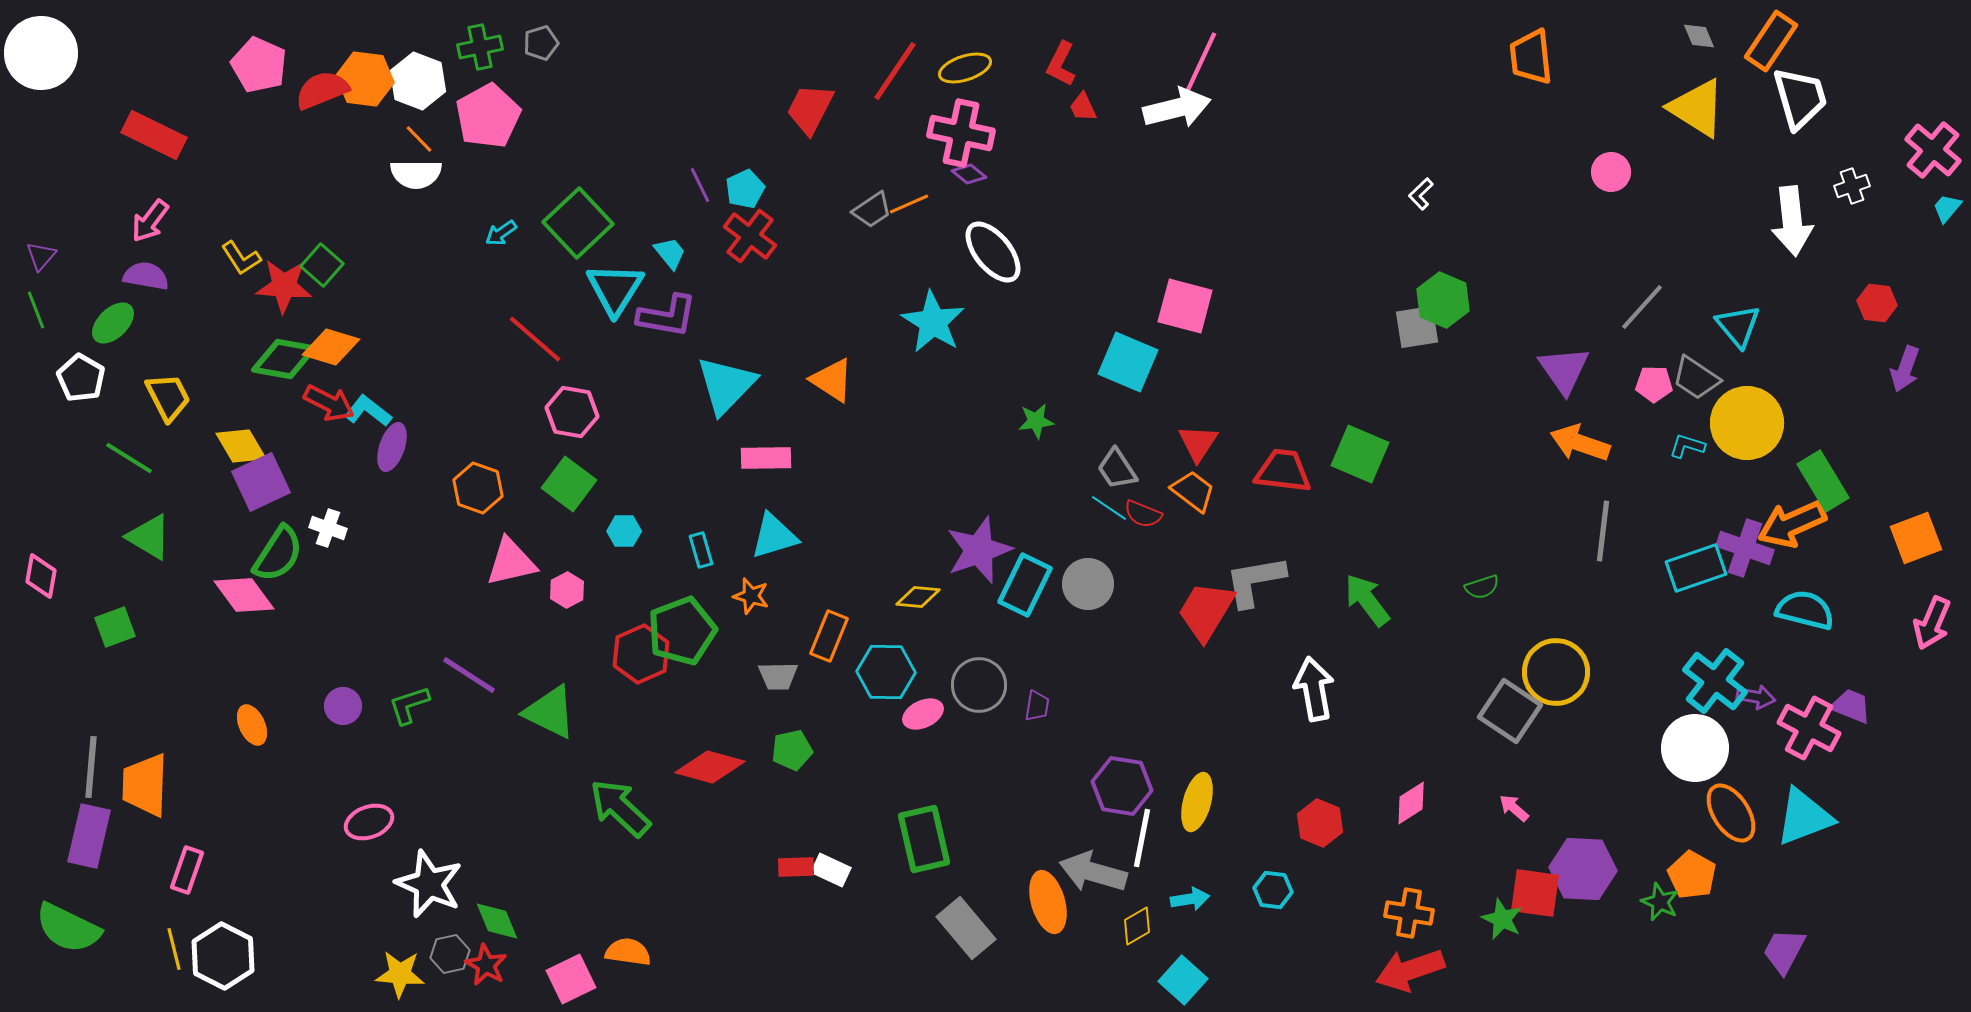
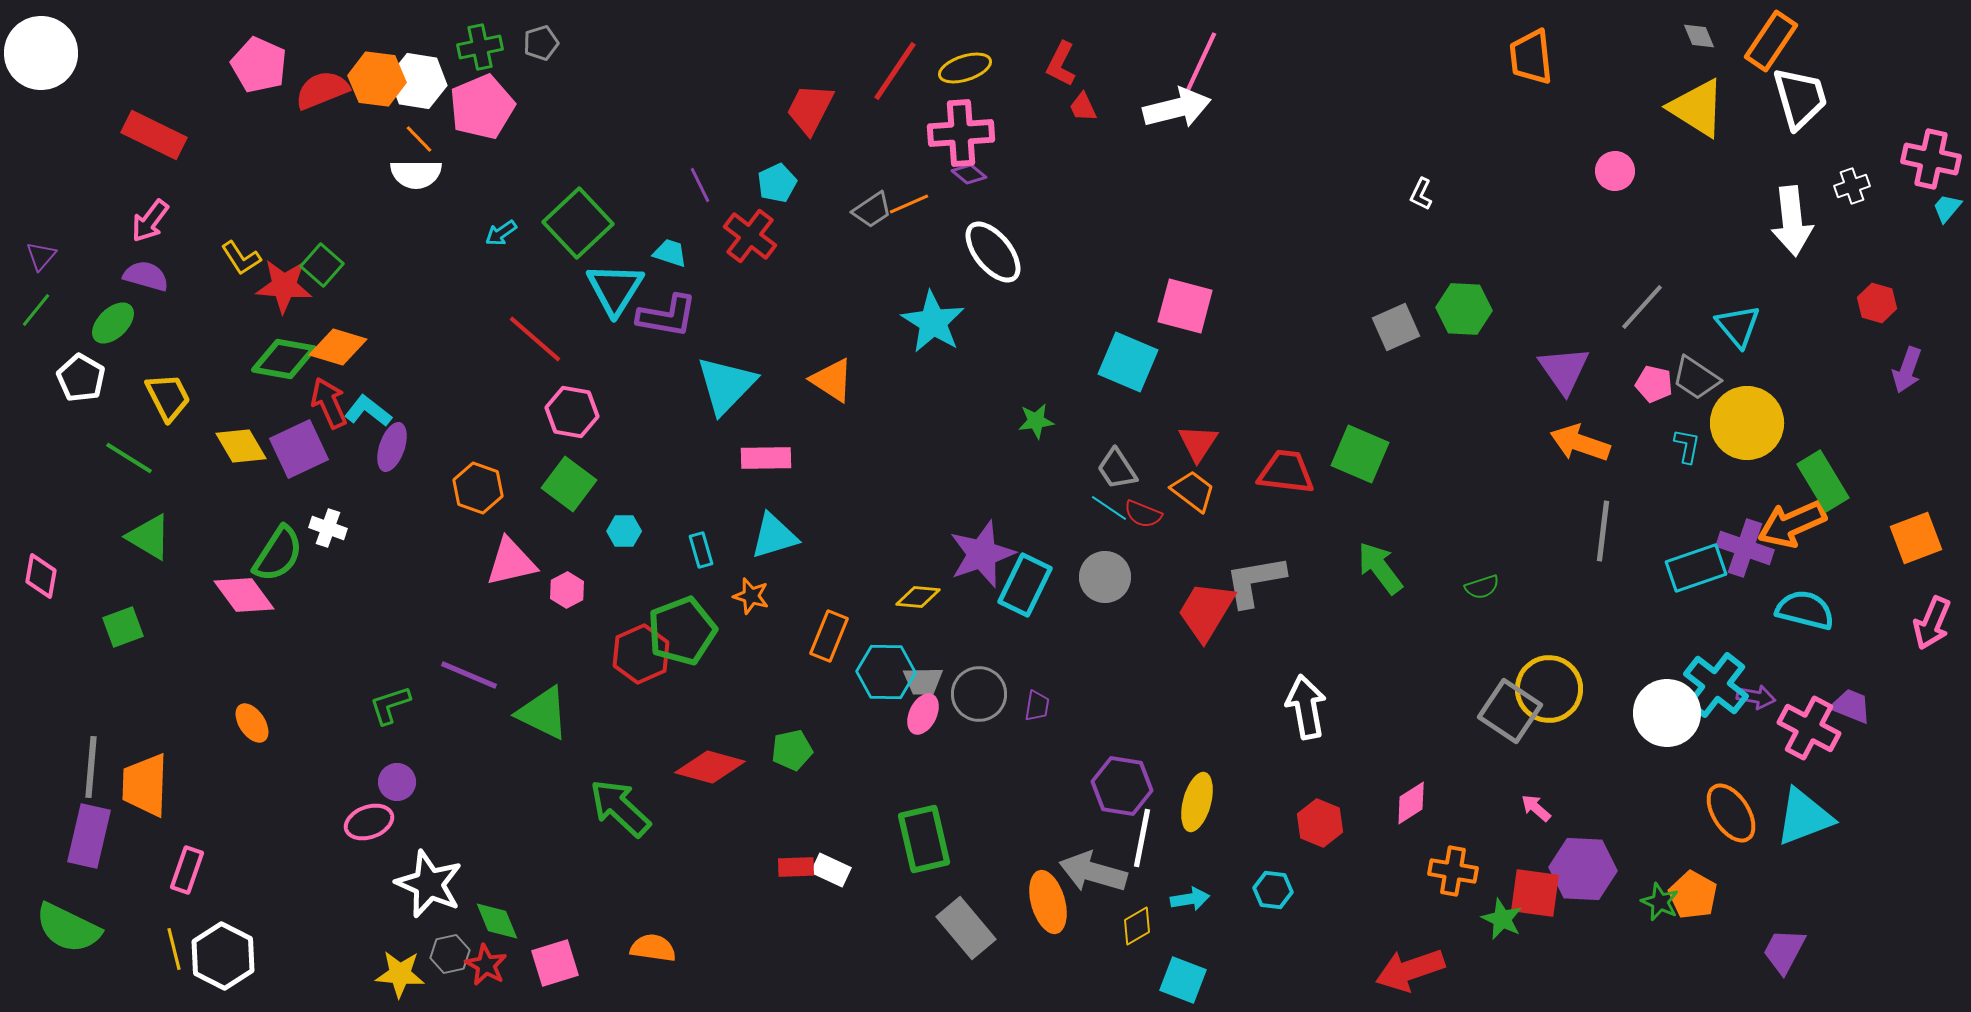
orange hexagon at (365, 79): moved 12 px right
white hexagon at (418, 81): rotated 12 degrees counterclockwise
pink pentagon at (488, 116): moved 6 px left, 9 px up; rotated 6 degrees clockwise
pink cross at (961, 133): rotated 16 degrees counterclockwise
pink cross at (1933, 150): moved 2 px left, 9 px down; rotated 28 degrees counterclockwise
pink circle at (1611, 172): moved 4 px right, 1 px up
cyan pentagon at (745, 189): moved 32 px right, 6 px up
white L-shape at (1421, 194): rotated 20 degrees counterclockwise
cyan trapezoid at (670, 253): rotated 33 degrees counterclockwise
purple semicircle at (146, 276): rotated 6 degrees clockwise
green hexagon at (1443, 300): moved 21 px right, 9 px down; rotated 20 degrees counterclockwise
red hexagon at (1877, 303): rotated 9 degrees clockwise
green line at (36, 310): rotated 60 degrees clockwise
gray square at (1417, 327): moved 21 px left; rotated 15 degrees counterclockwise
orange diamond at (331, 347): moved 7 px right
purple arrow at (1905, 369): moved 2 px right, 1 px down
pink pentagon at (1654, 384): rotated 12 degrees clockwise
red arrow at (329, 403): rotated 141 degrees counterclockwise
cyan L-shape at (1687, 446): rotated 84 degrees clockwise
red trapezoid at (1283, 471): moved 3 px right, 1 px down
purple square at (261, 482): moved 38 px right, 33 px up
purple star at (979, 550): moved 3 px right, 4 px down
gray circle at (1088, 584): moved 17 px right, 7 px up
green arrow at (1367, 600): moved 13 px right, 32 px up
green square at (115, 627): moved 8 px right
yellow circle at (1556, 672): moved 7 px left, 17 px down
purple line at (469, 675): rotated 10 degrees counterclockwise
gray trapezoid at (778, 676): moved 145 px right, 5 px down
cyan cross at (1715, 681): moved 1 px right, 4 px down
gray circle at (979, 685): moved 9 px down
white arrow at (1314, 689): moved 8 px left, 18 px down
green L-shape at (409, 705): moved 19 px left
purple circle at (343, 706): moved 54 px right, 76 px down
green triangle at (550, 712): moved 7 px left, 1 px down
pink ellipse at (923, 714): rotated 39 degrees counterclockwise
orange ellipse at (252, 725): moved 2 px up; rotated 9 degrees counterclockwise
white circle at (1695, 748): moved 28 px left, 35 px up
pink arrow at (1514, 808): moved 22 px right
orange pentagon at (1692, 875): moved 1 px right, 20 px down
orange cross at (1409, 913): moved 44 px right, 42 px up
orange semicircle at (628, 952): moved 25 px right, 4 px up
pink square at (571, 979): moved 16 px left, 16 px up; rotated 9 degrees clockwise
cyan square at (1183, 980): rotated 21 degrees counterclockwise
